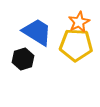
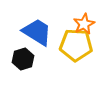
orange star: moved 5 px right, 2 px down
